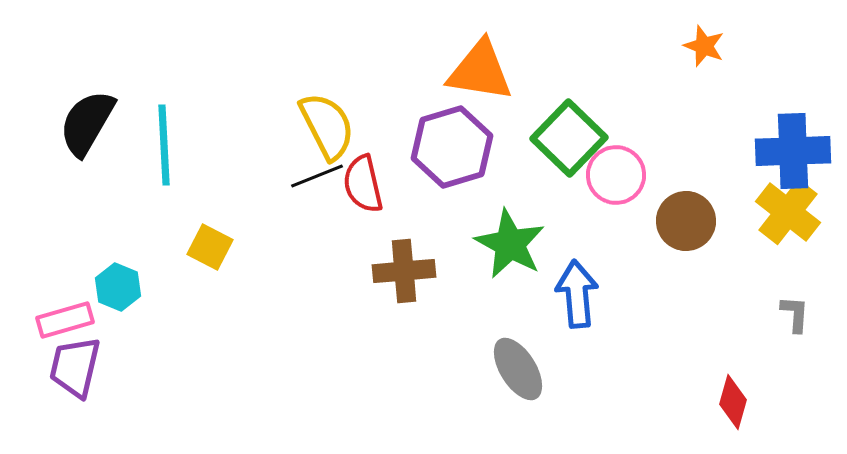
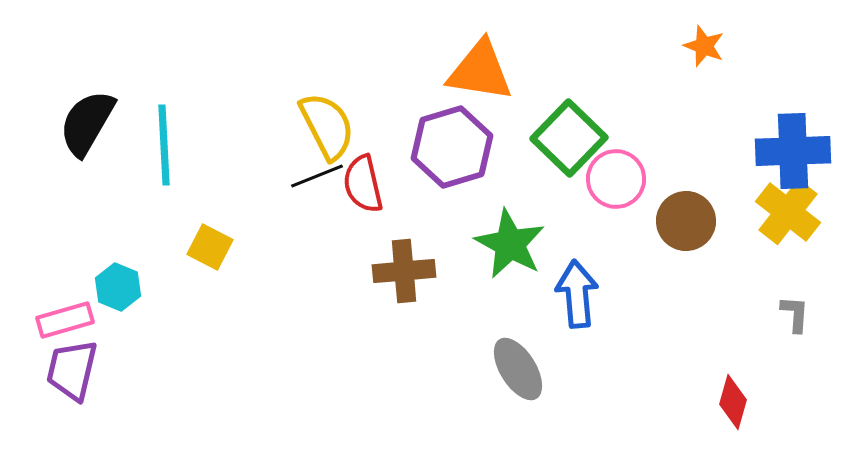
pink circle: moved 4 px down
purple trapezoid: moved 3 px left, 3 px down
